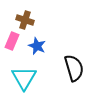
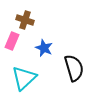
blue star: moved 7 px right, 2 px down
cyan triangle: rotated 16 degrees clockwise
